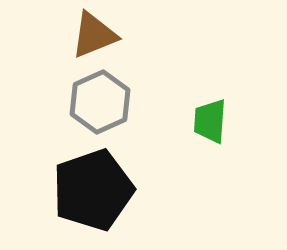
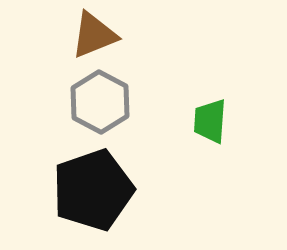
gray hexagon: rotated 8 degrees counterclockwise
